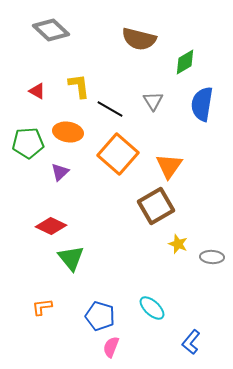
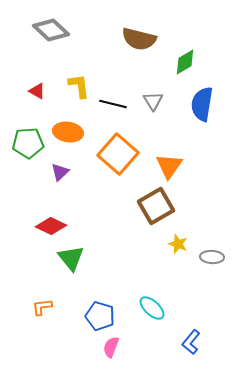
black line: moved 3 px right, 5 px up; rotated 16 degrees counterclockwise
